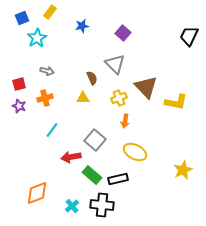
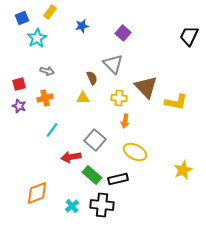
gray triangle: moved 2 px left
yellow cross: rotated 28 degrees clockwise
